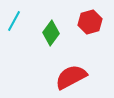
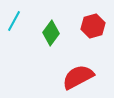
red hexagon: moved 3 px right, 4 px down
red semicircle: moved 7 px right
